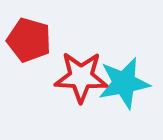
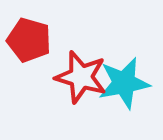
red star: rotated 14 degrees clockwise
